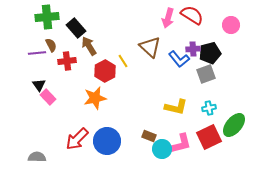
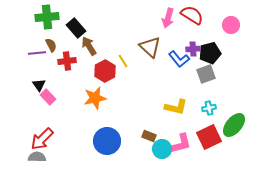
red arrow: moved 35 px left
